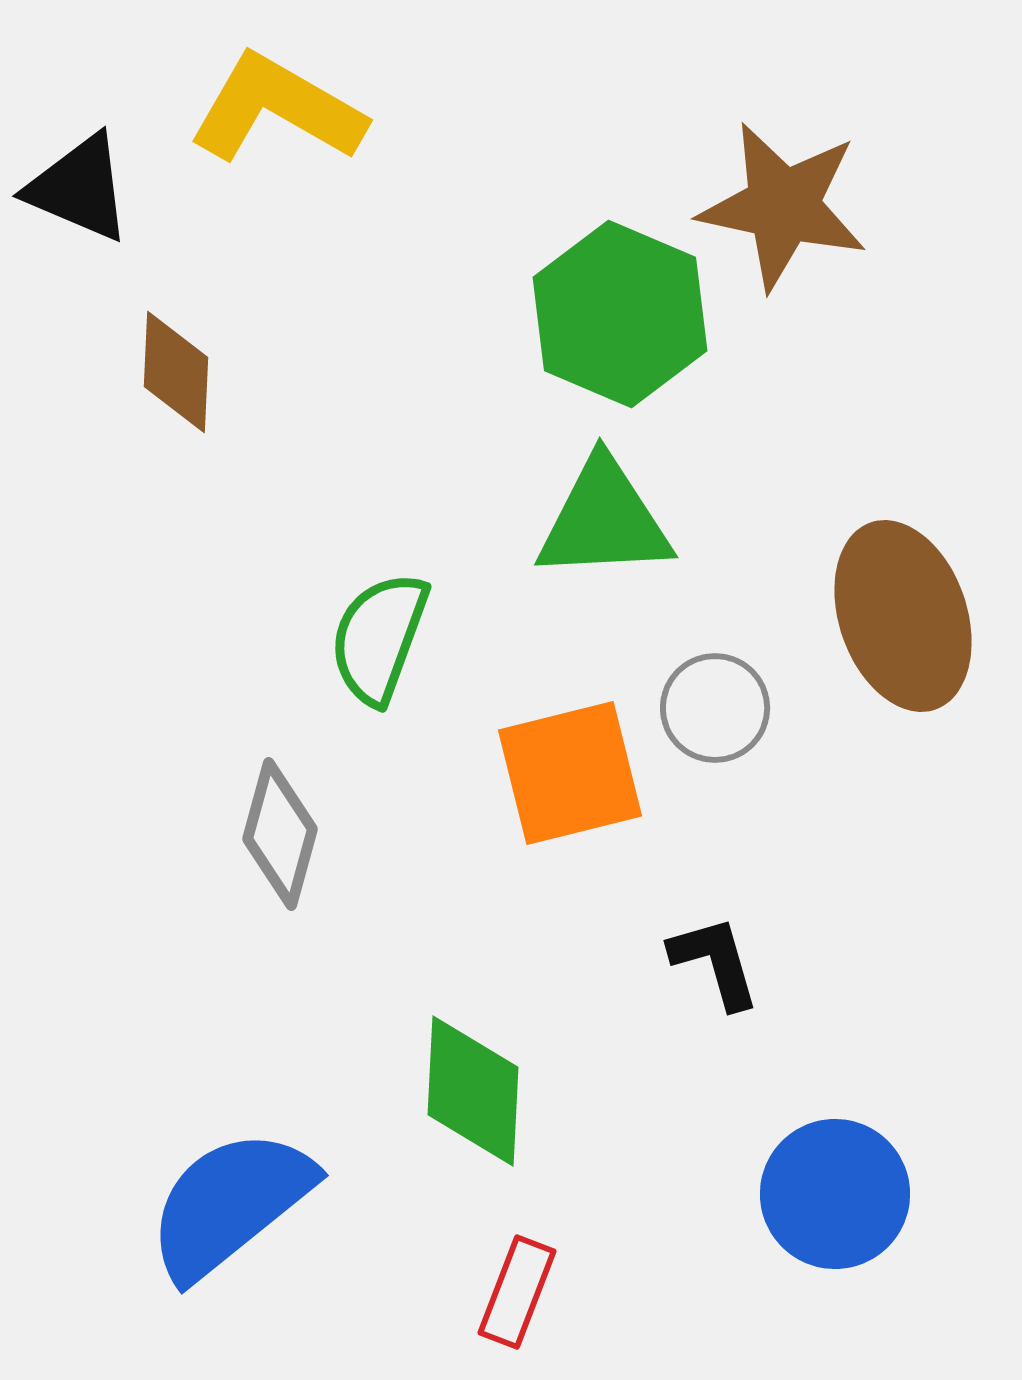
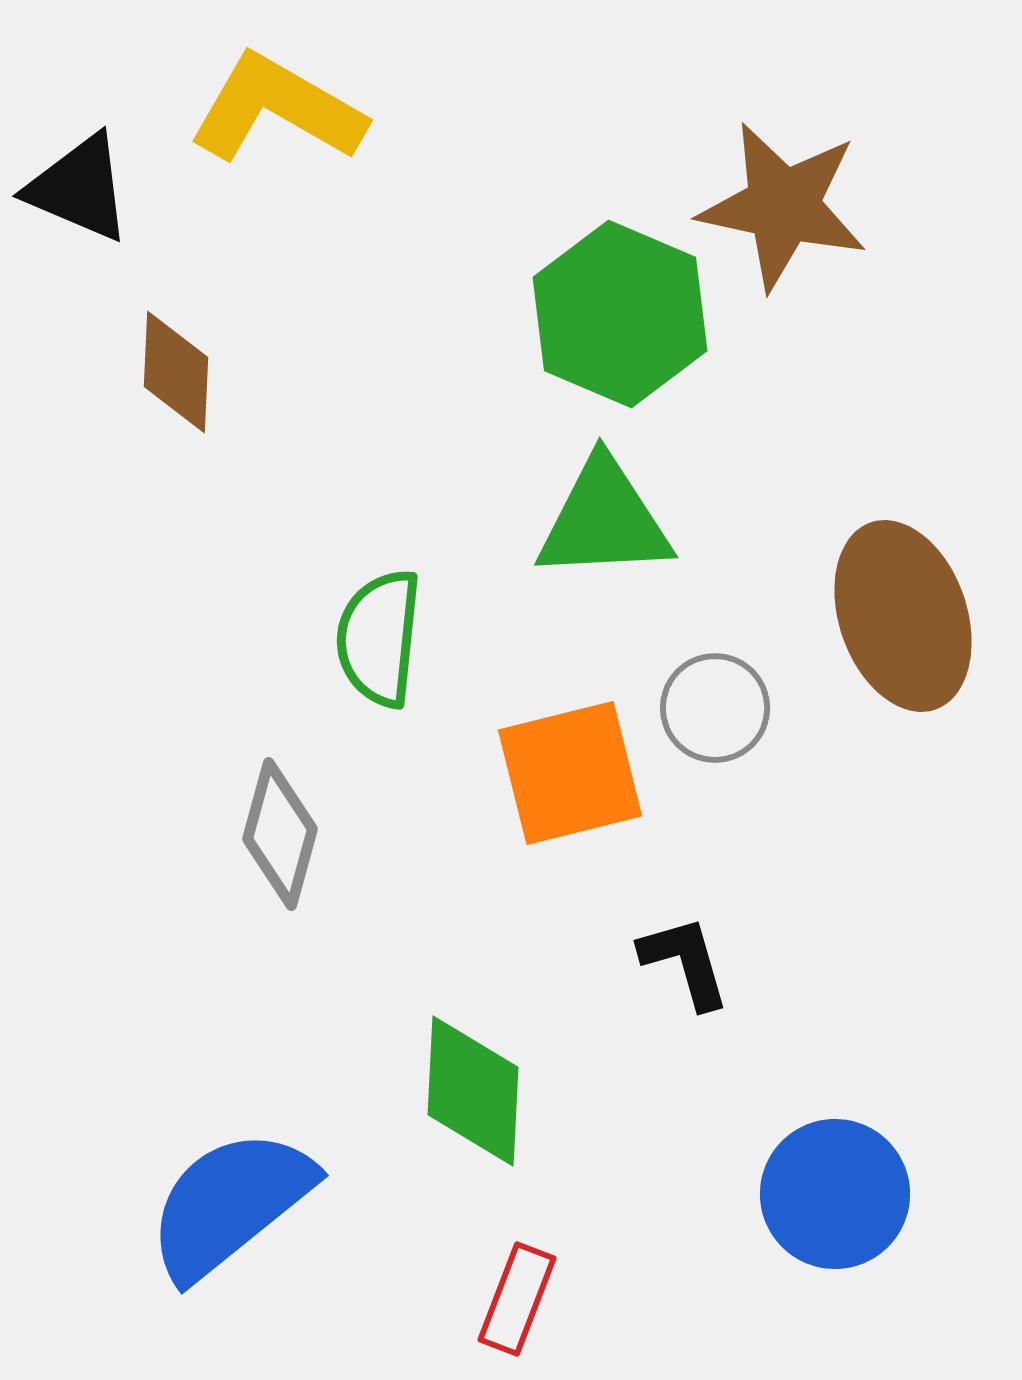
green semicircle: rotated 14 degrees counterclockwise
black L-shape: moved 30 px left
red rectangle: moved 7 px down
